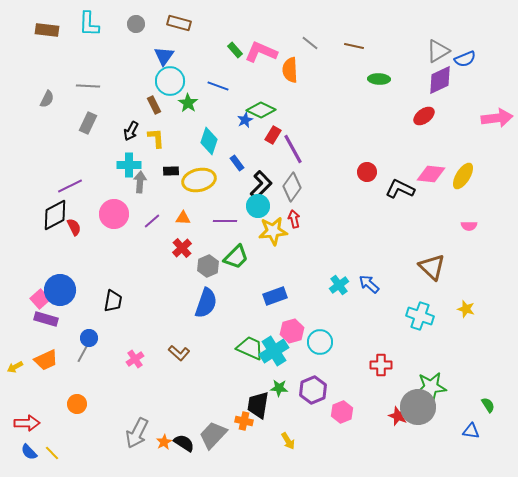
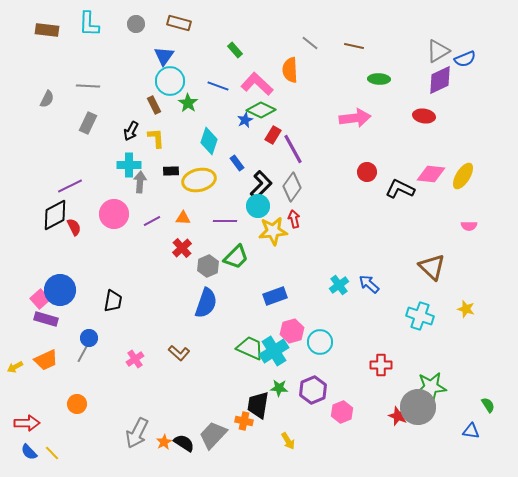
pink L-shape at (261, 52): moved 4 px left, 32 px down; rotated 20 degrees clockwise
red ellipse at (424, 116): rotated 45 degrees clockwise
pink arrow at (497, 118): moved 142 px left
purple line at (152, 221): rotated 12 degrees clockwise
